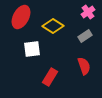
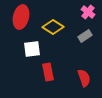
pink cross: rotated 16 degrees counterclockwise
red ellipse: rotated 15 degrees counterclockwise
yellow diamond: moved 1 px down
red semicircle: moved 12 px down
red rectangle: moved 2 px left, 5 px up; rotated 42 degrees counterclockwise
